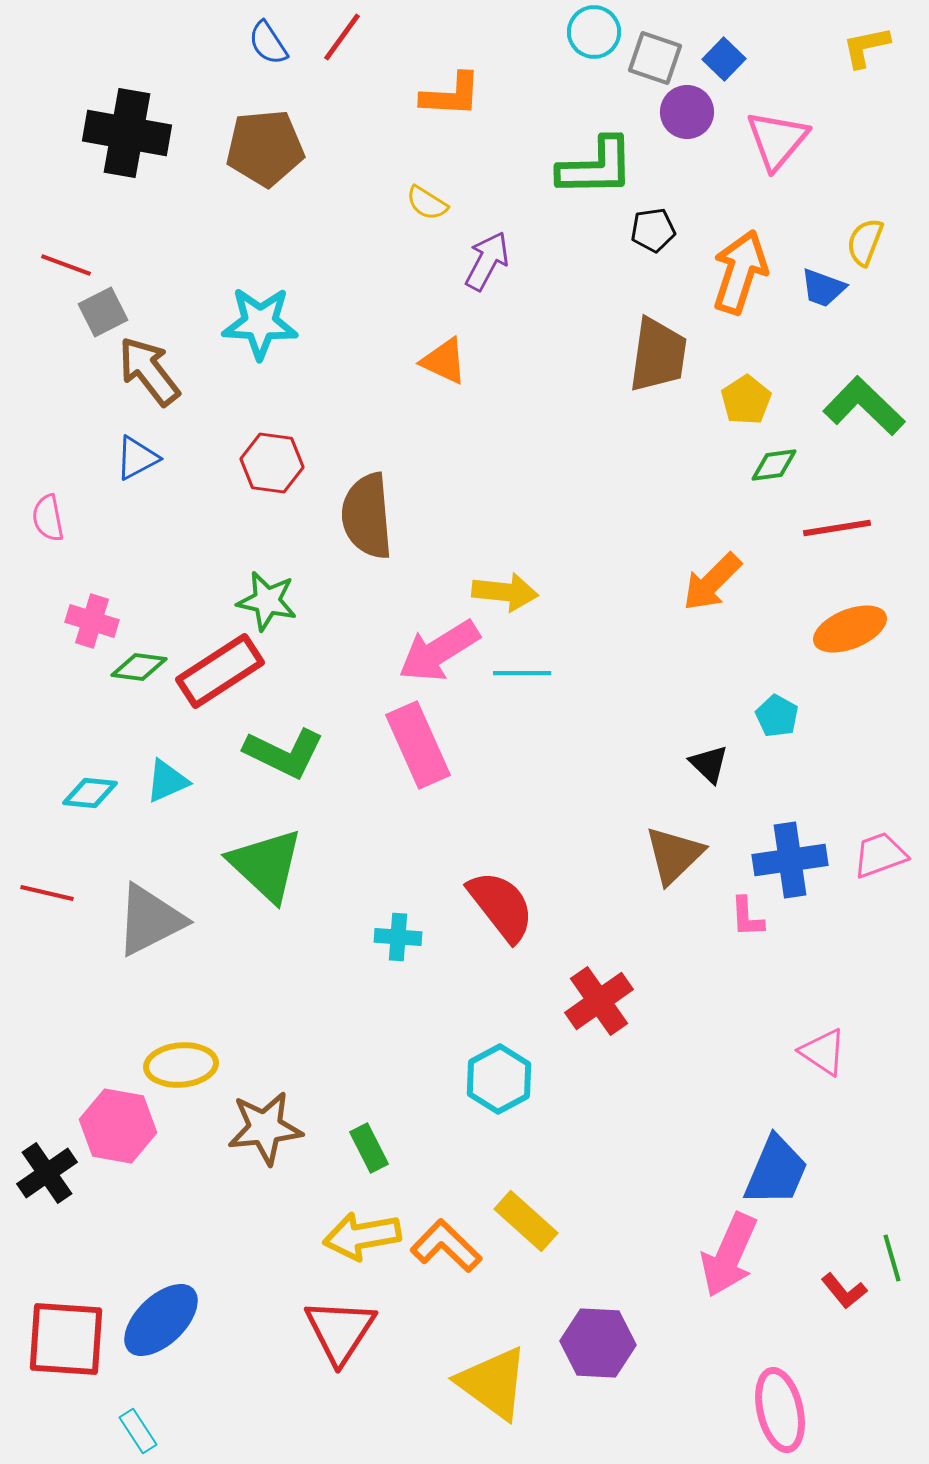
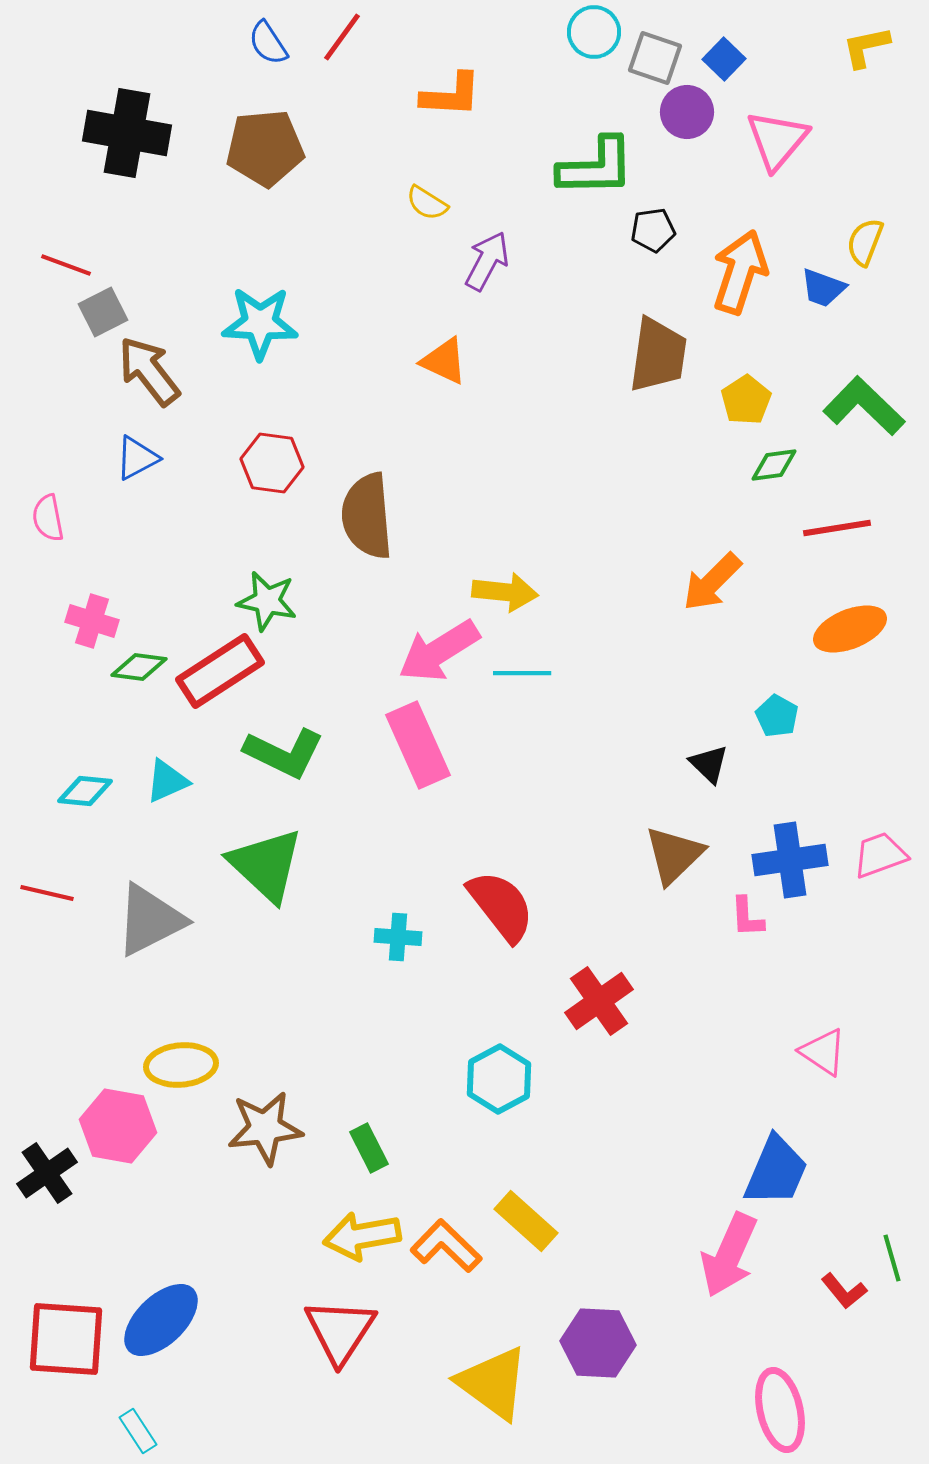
cyan diamond at (90, 793): moved 5 px left, 2 px up
